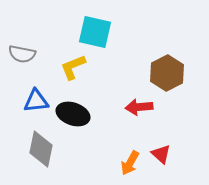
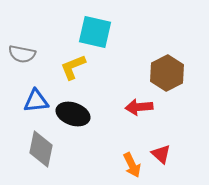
orange arrow: moved 2 px right, 2 px down; rotated 55 degrees counterclockwise
